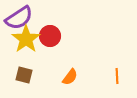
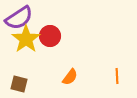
brown square: moved 5 px left, 9 px down
